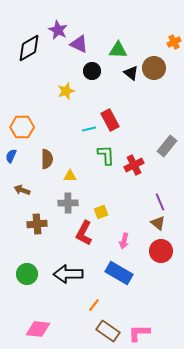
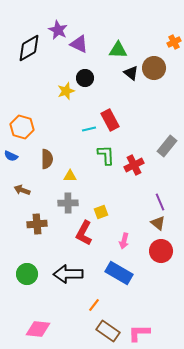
black circle: moved 7 px left, 7 px down
orange hexagon: rotated 15 degrees clockwise
blue semicircle: rotated 88 degrees counterclockwise
